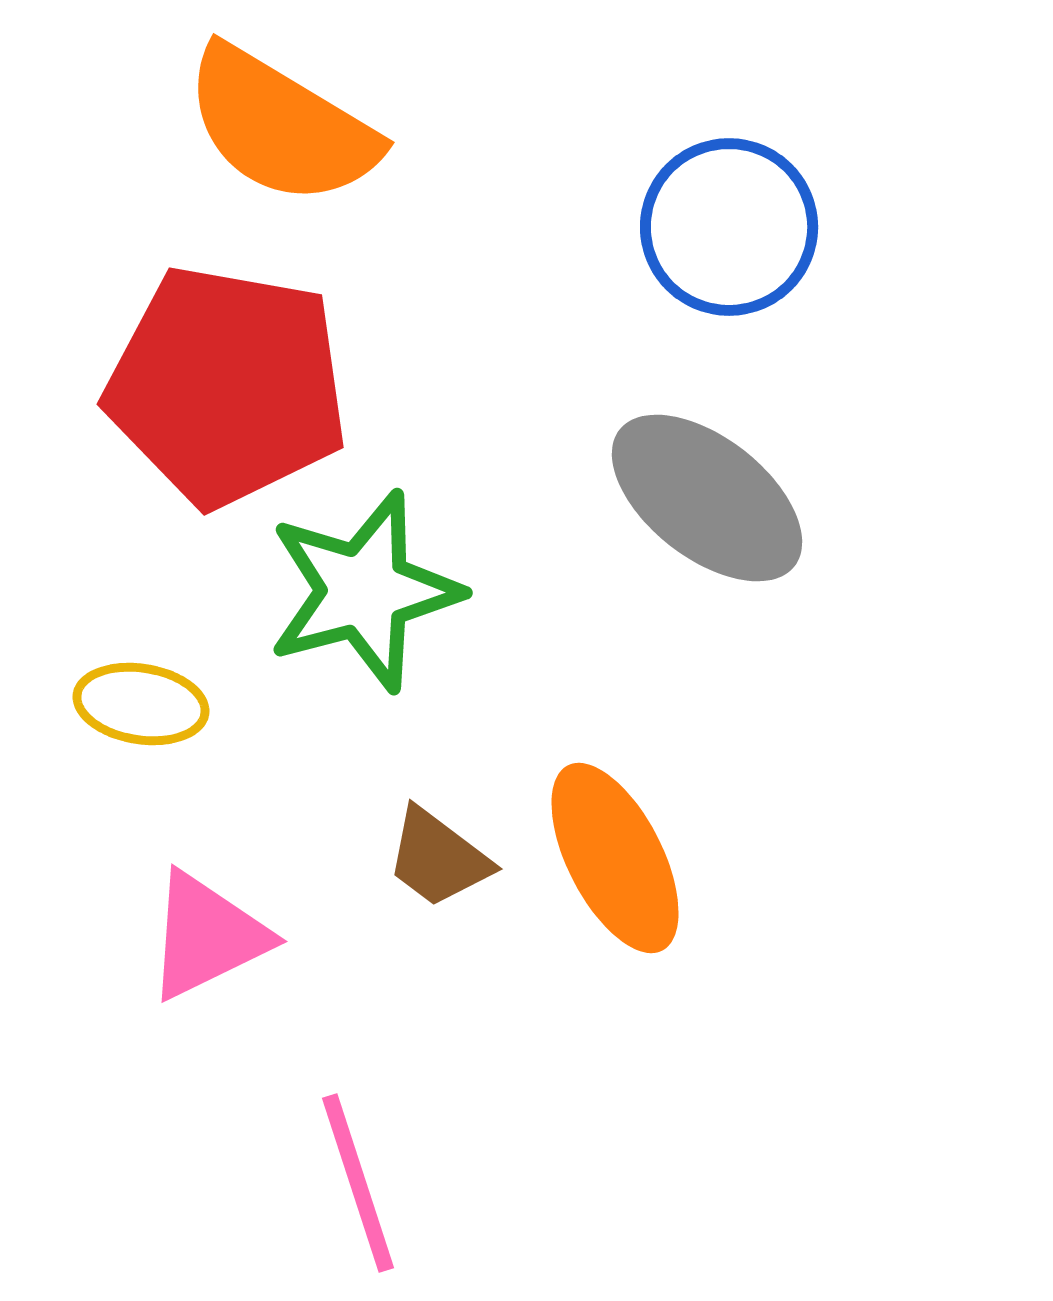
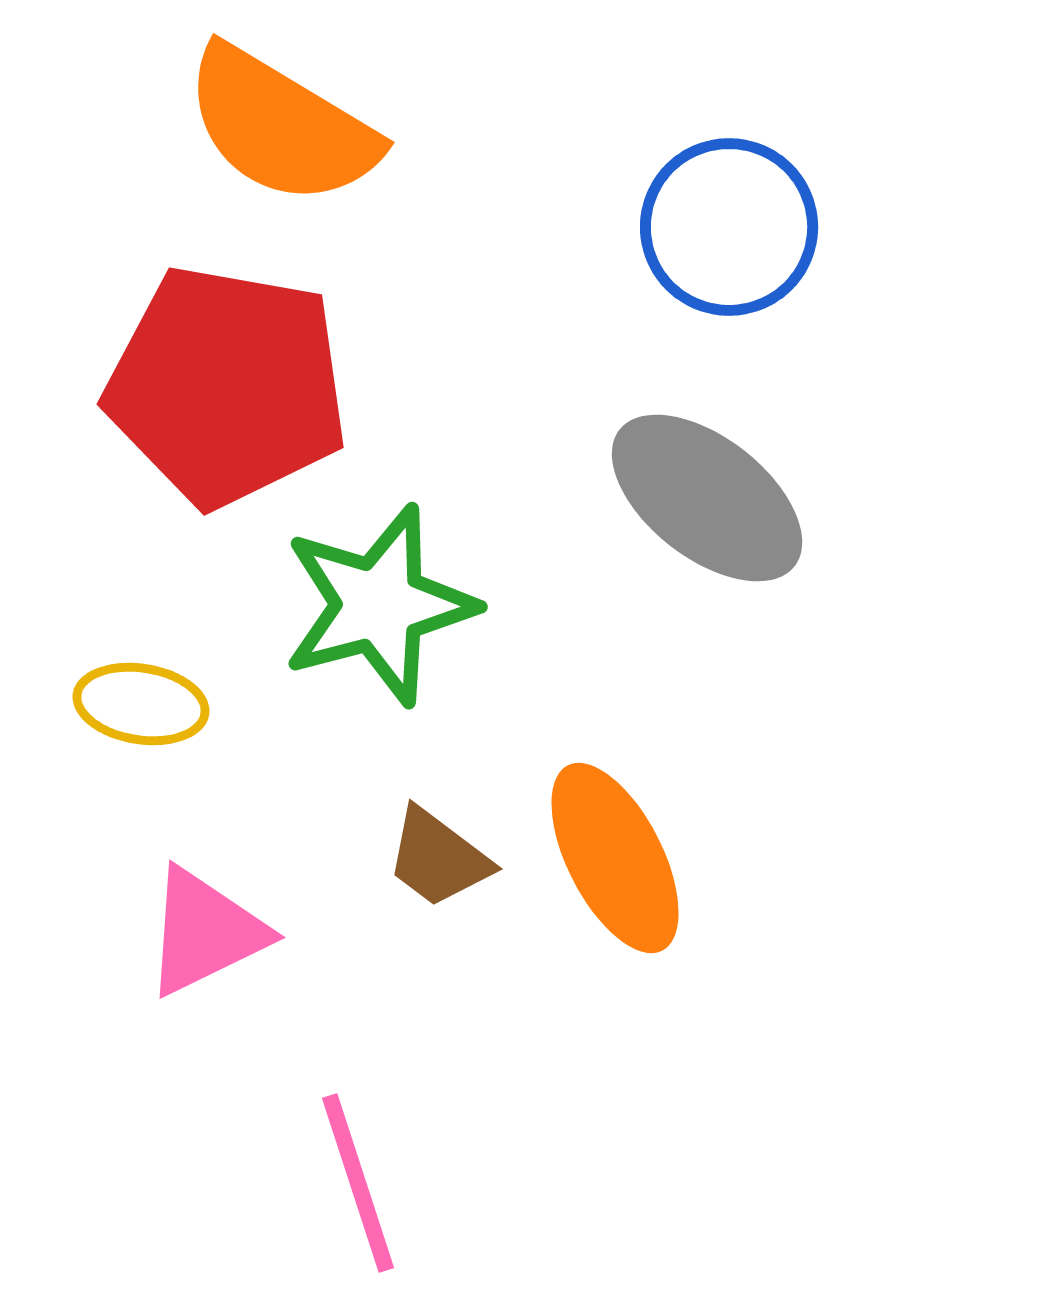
green star: moved 15 px right, 14 px down
pink triangle: moved 2 px left, 4 px up
